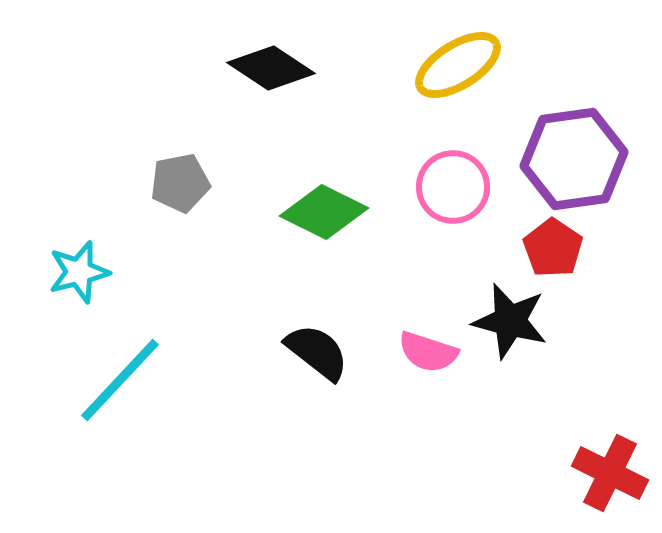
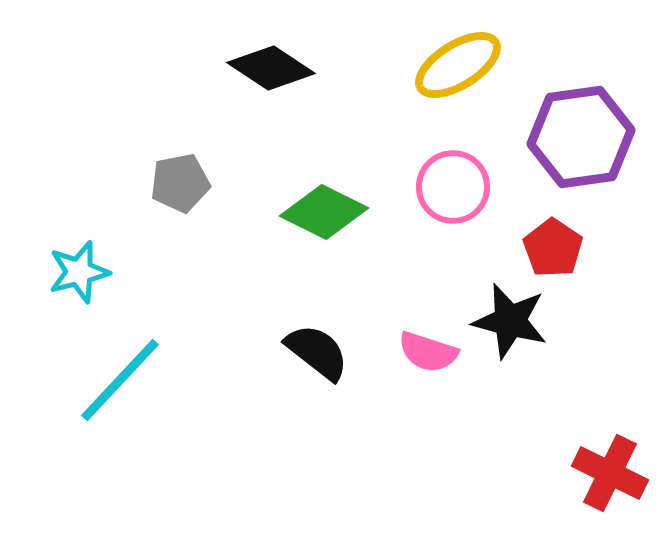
purple hexagon: moved 7 px right, 22 px up
